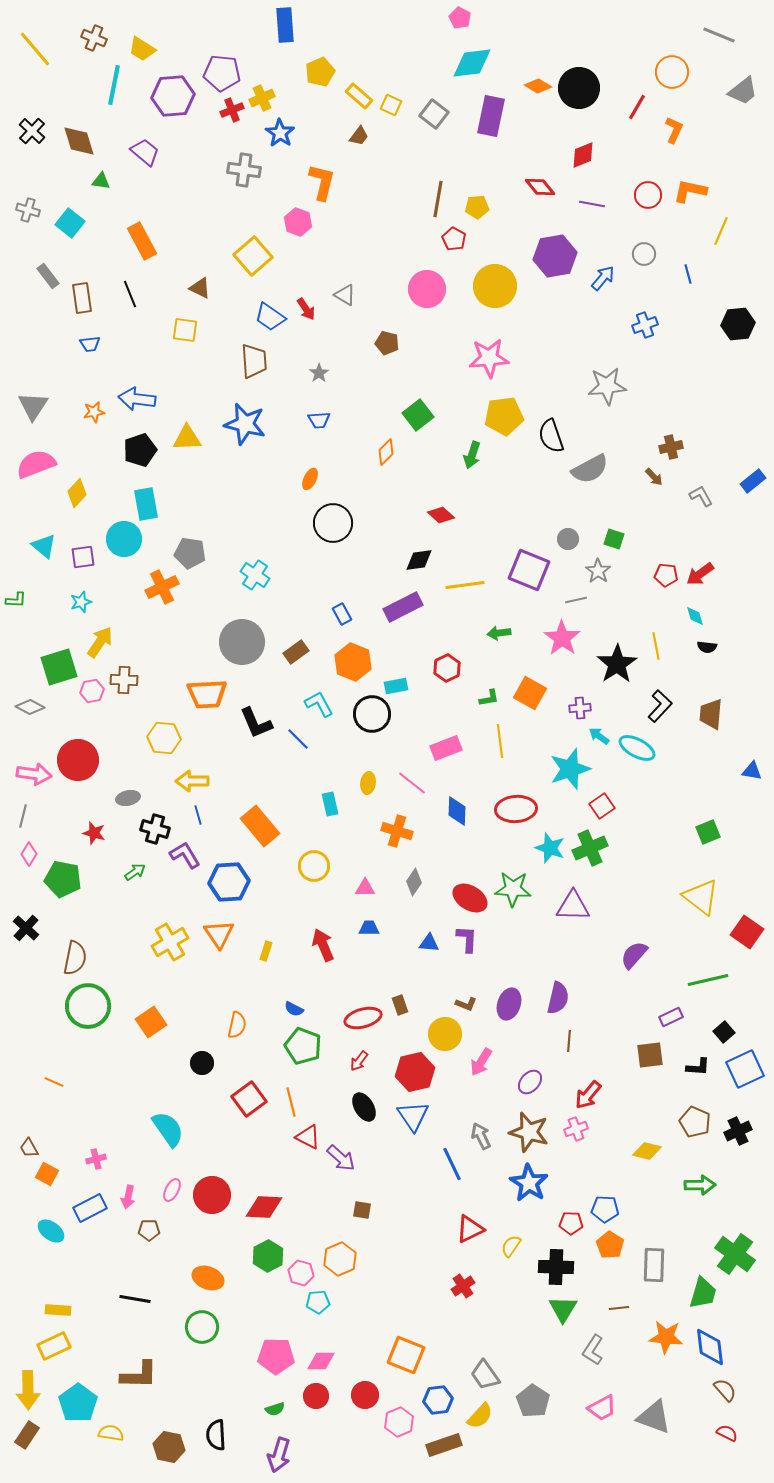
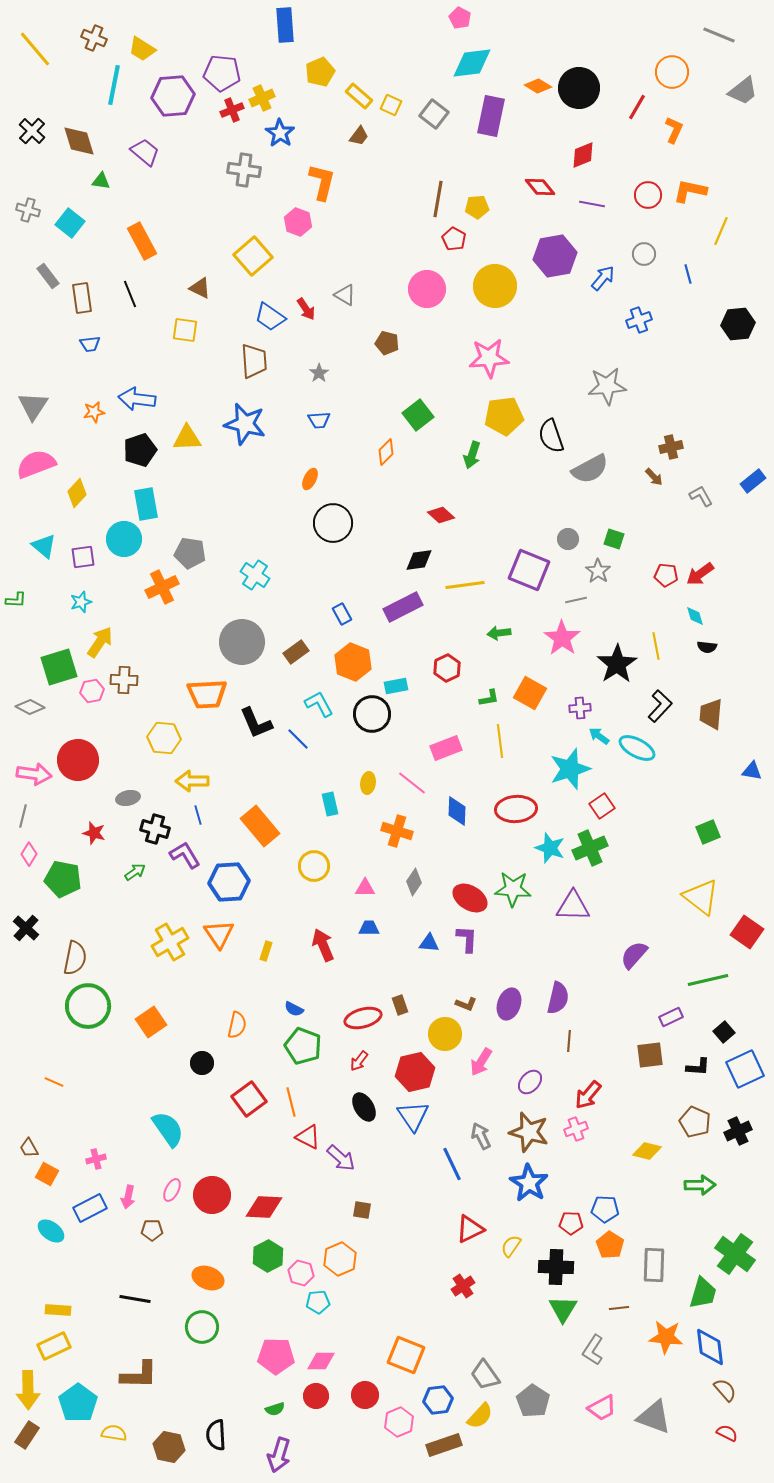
blue cross at (645, 325): moved 6 px left, 5 px up
brown pentagon at (149, 1230): moved 3 px right
yellow semicircle at (111, 1433): moved 3 px right
